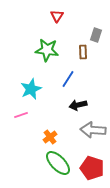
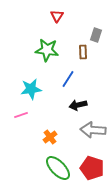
cyan star: rotated 15 degrees clockwise
green ellipse: moved 5 px down
